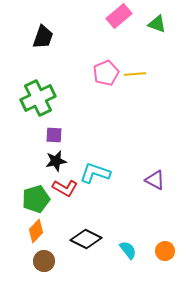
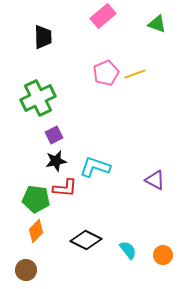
pink rectangle: moved 16 px left
black trapezoid: rotated 20 degrees counterclockwise
yellow line: rotated 15 degrees counterclockwise
purple square: rotated 30 degrees counterclockwise
cyan L-shape: moved 6 px up
red L-shape: rotated 25 degrees counterclockwise
green pentagon: rotated 24 degrees clockwise
black diamond: moved 1 px down
orange circle: moved 2 px left, 4 px down
brown circle: moved 18 px left, 9 px down
